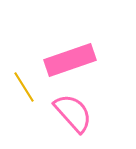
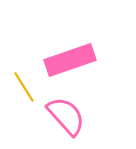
pink semicircle: moved 7 px left, 3 px down
